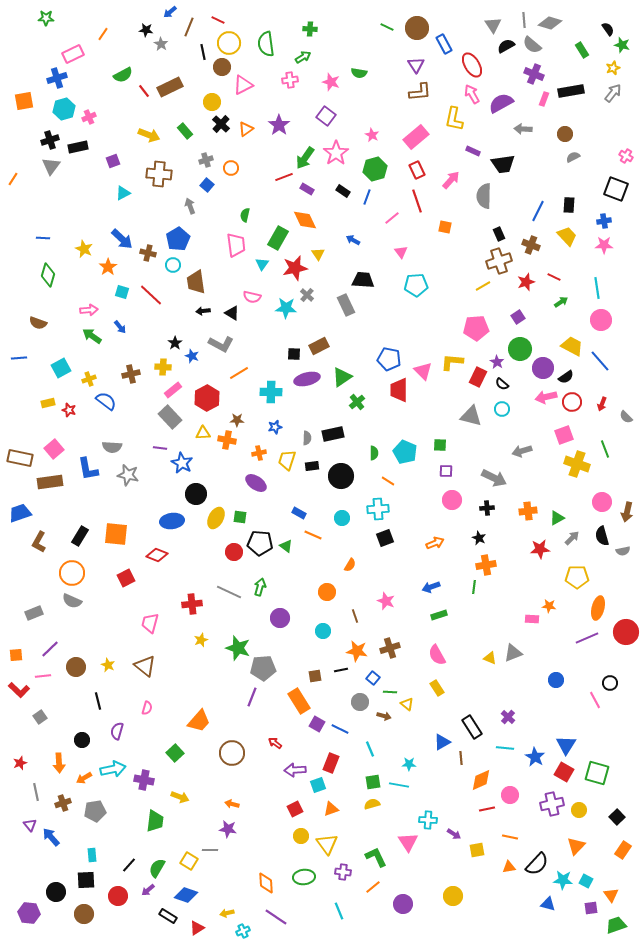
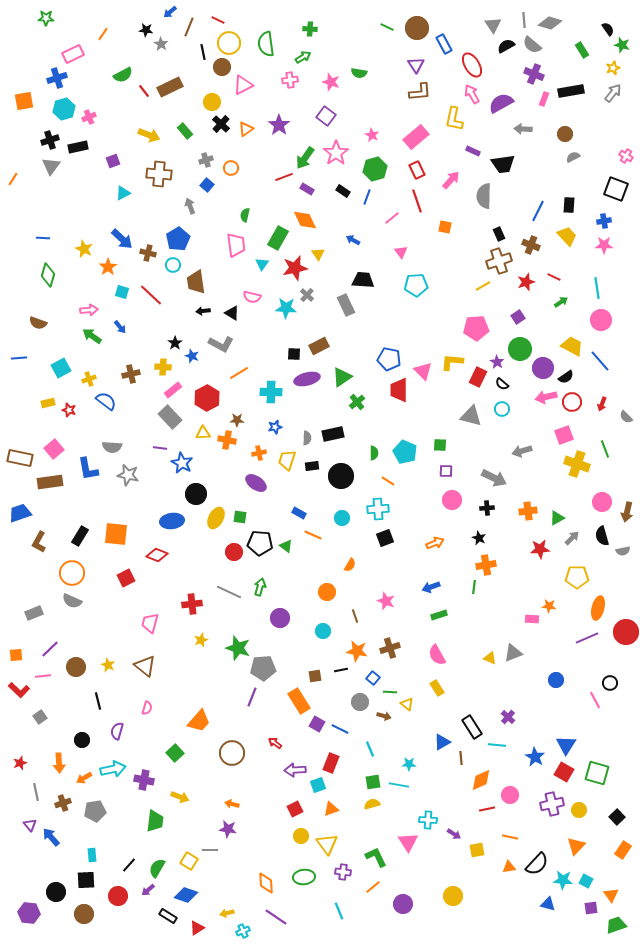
cyan line at (505, 748): moved 8 px left, 3 px up
